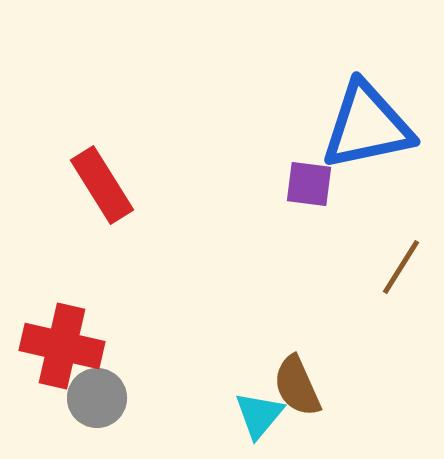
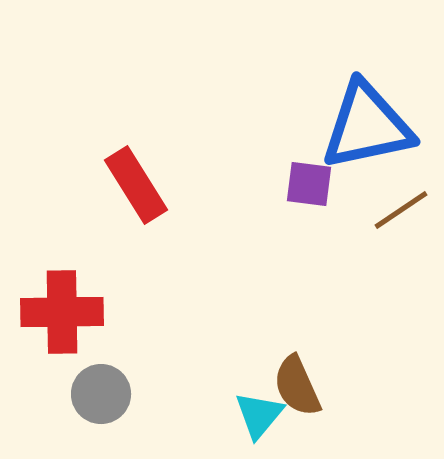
red rectangle: moved 34 px right
brown line: moved 57 px up; rotated 24 degrees clockwise
red cross: moved 34 px up; rotated 14 degrees counterclockwise
gray circle: moved 4 px right, 4 px up
